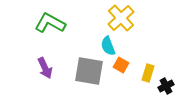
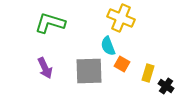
yellow cross: rotated 24 degrees counterclockwise
green L-shape: rotated 12 degrees counterclockwise
orange square: moved 1 px right, 1 px up
gray square: rotated 12 degrees counterclockwise
black cross: rotated 28 degrees counterclockwise
